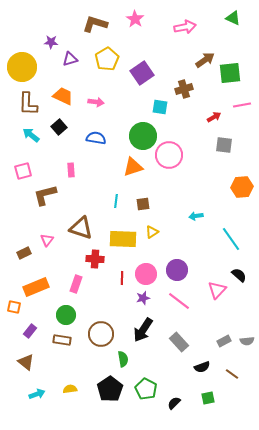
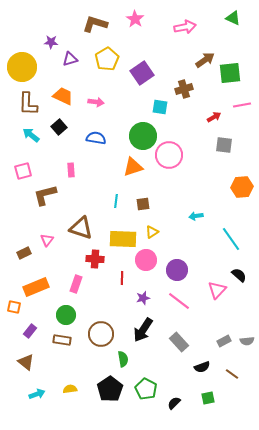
pink circle at (146, 274): moved 14 px up
